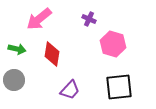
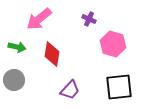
green arrow: moved 2 px up
